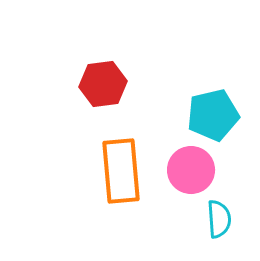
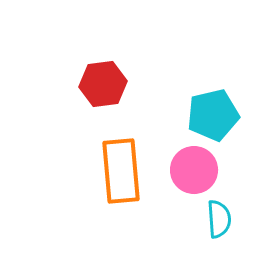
pink circle: moved 3 px right
